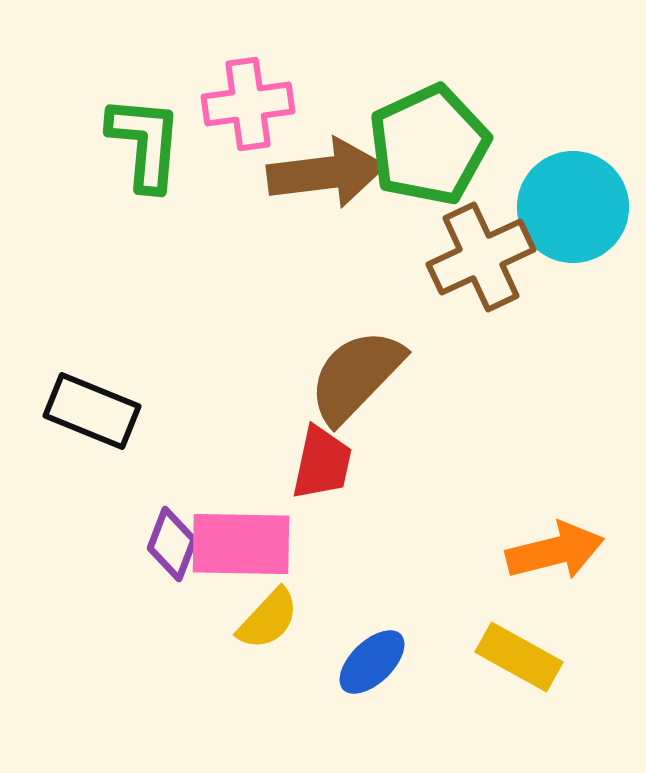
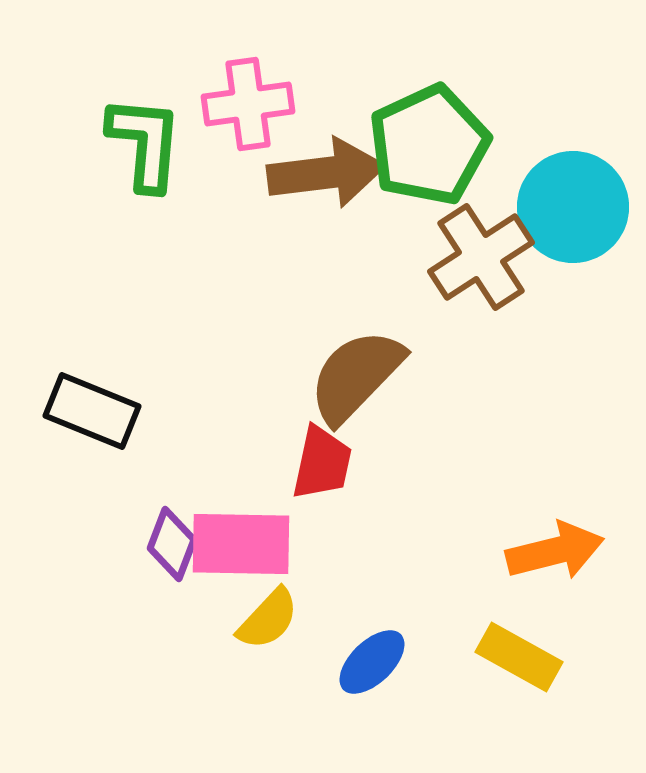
brown cross: rotated 8 degrees counterclockwise
